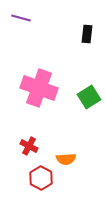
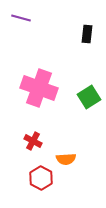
red cross: moved 4 px right, 5 px up
